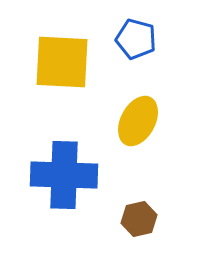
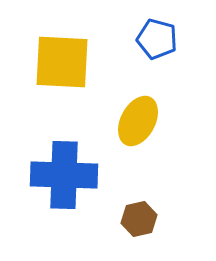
blue pentagon: moved 21 px right
